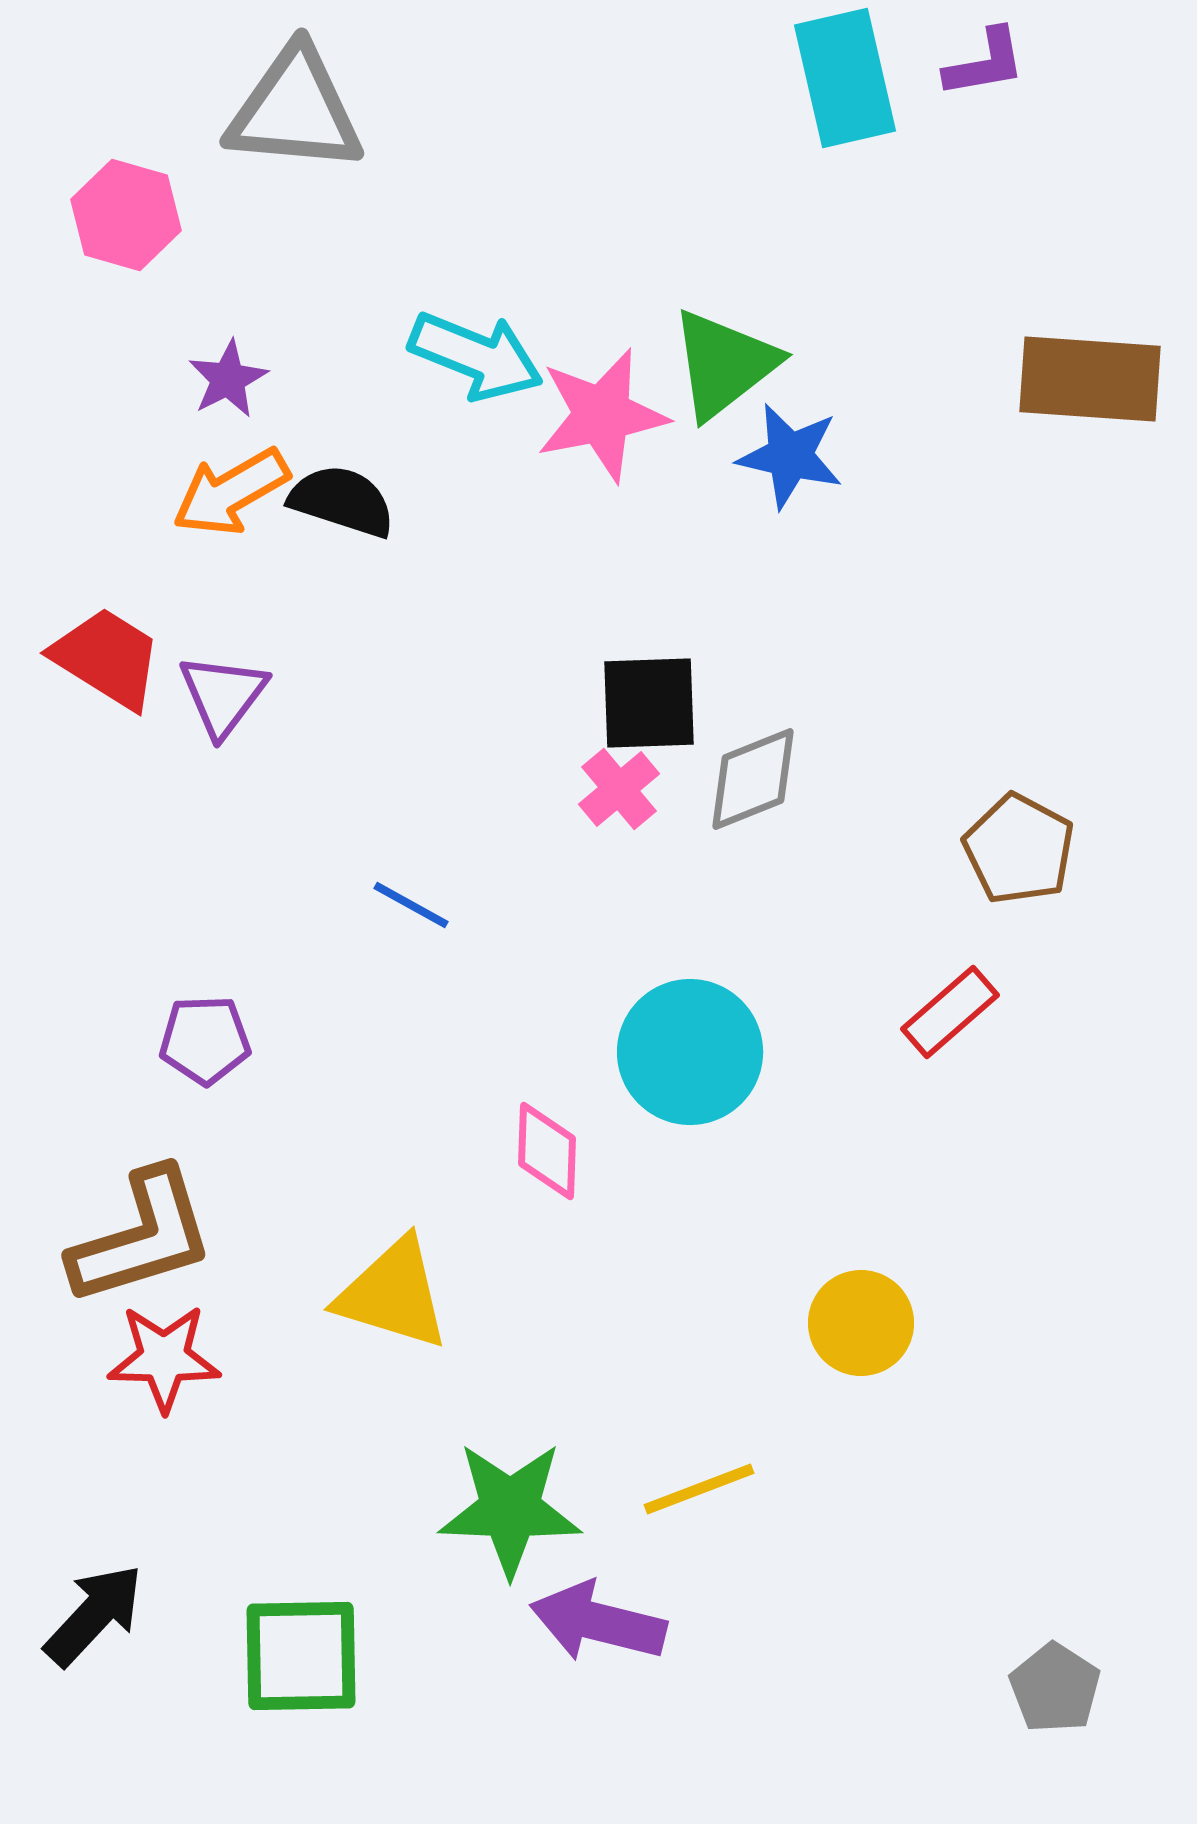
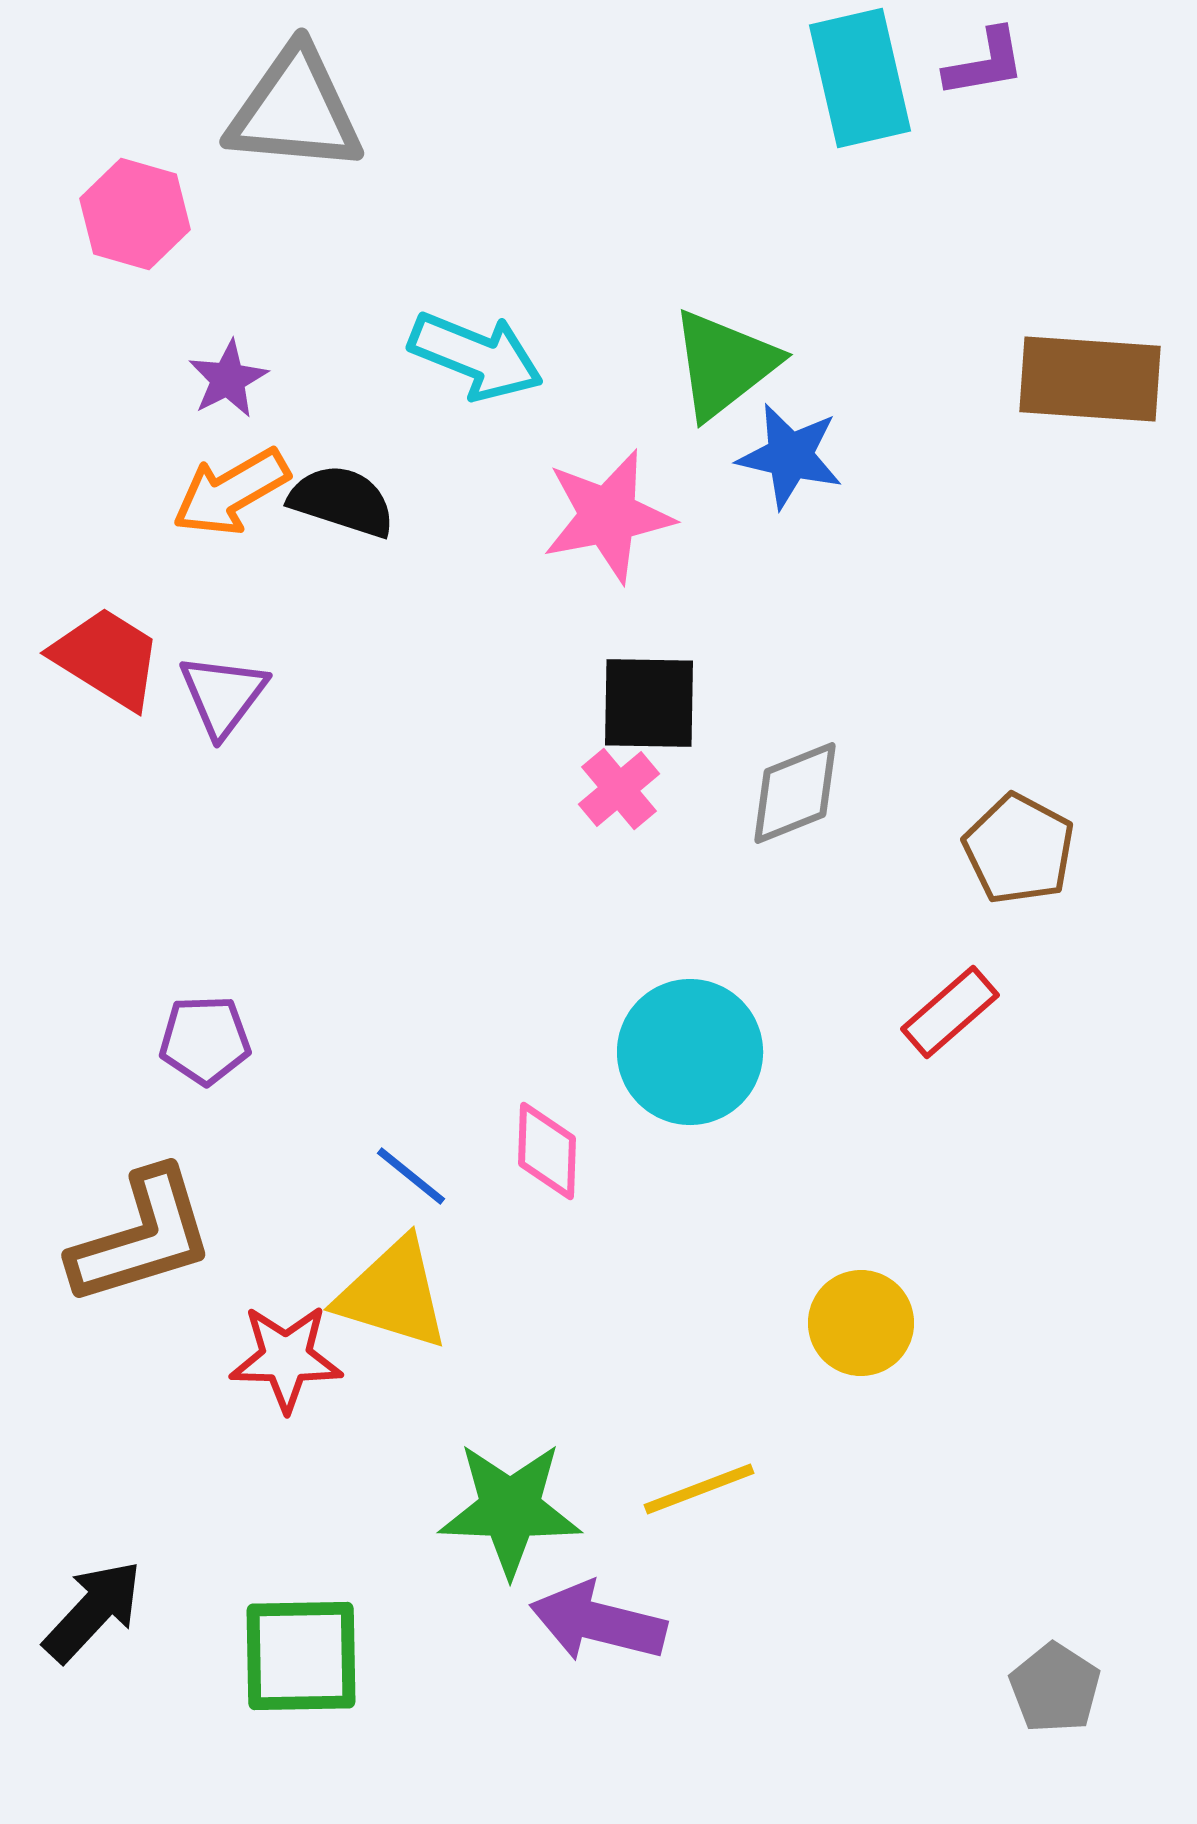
cyan rectangle: moved 15 px right
pink hexagon: moved 9 px right, 1 px up
pink star: moved 6 px right, 101 px down
black square: rotated 3 degrees clockwise
gray diamond: moved 42 px right, 14 px down
blue line: moved 271 px down; rotated 10 degrees clockwise
red star: moved 122 px right
black arrow: moved 1 px left, 4 px up
